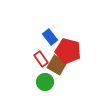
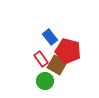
green circle: moved 1 px up
